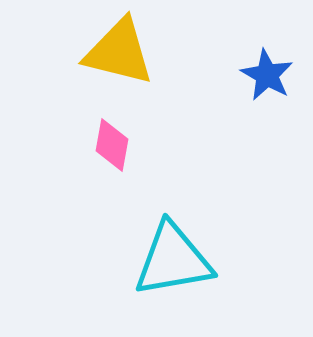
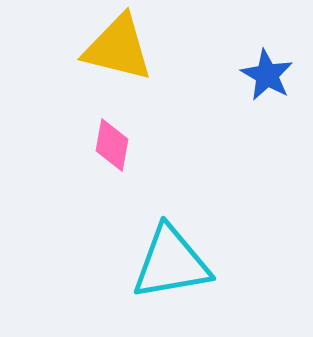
yellow triangle: moved 1 px left, 4 px up
cyan triangle: moved 2 px left, 3 px down
